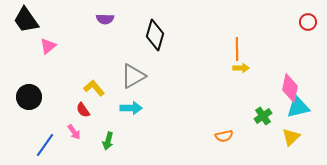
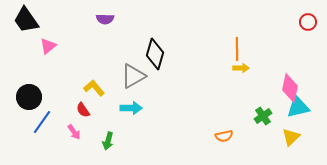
black diamond: moved 19 px down
blue line: moved 3 px left, 23 px up
